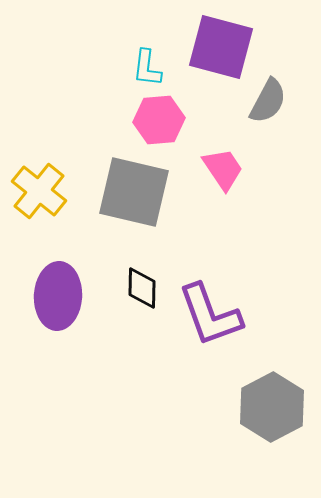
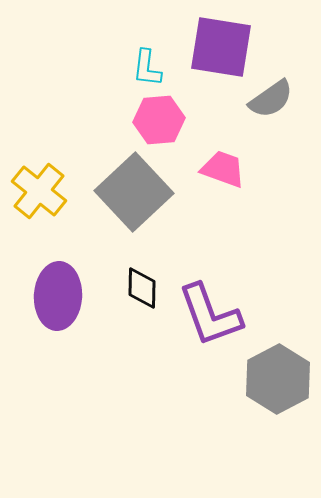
purple square: rotated 6 degrees counterclockwise
gray semicircle: moved 3 px right, 2 px up; rotated 27 degrees clockwise
pink trapezoid: rotated 36 degrees counterclockwise
gray square: rotated 34 degrees clockwise
gray hexagon: moved 6 px right, 28 px up
